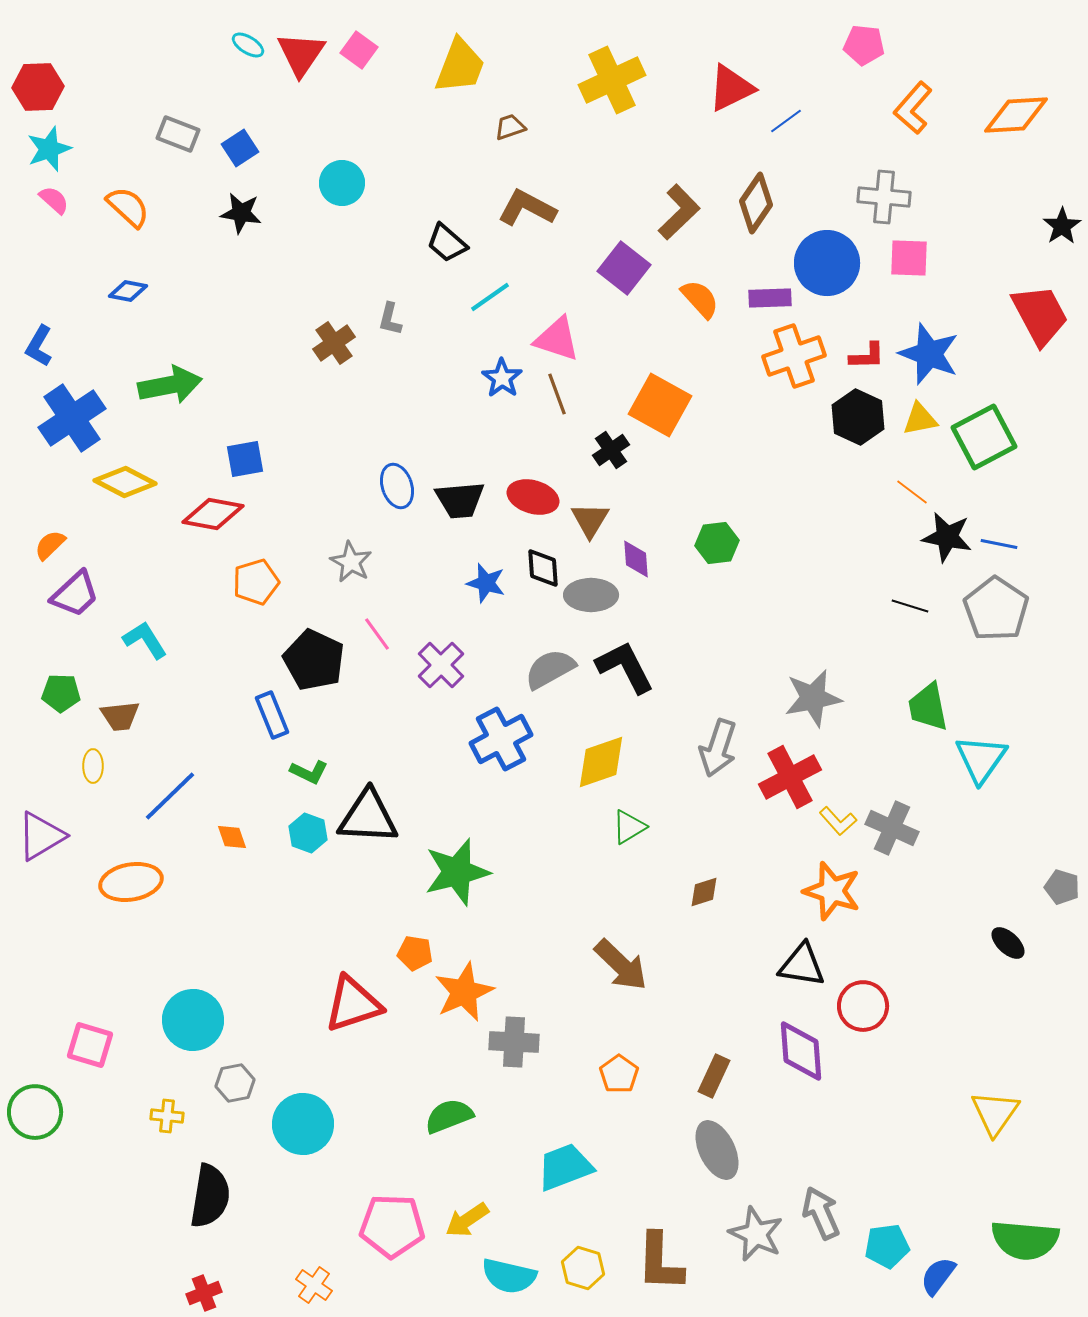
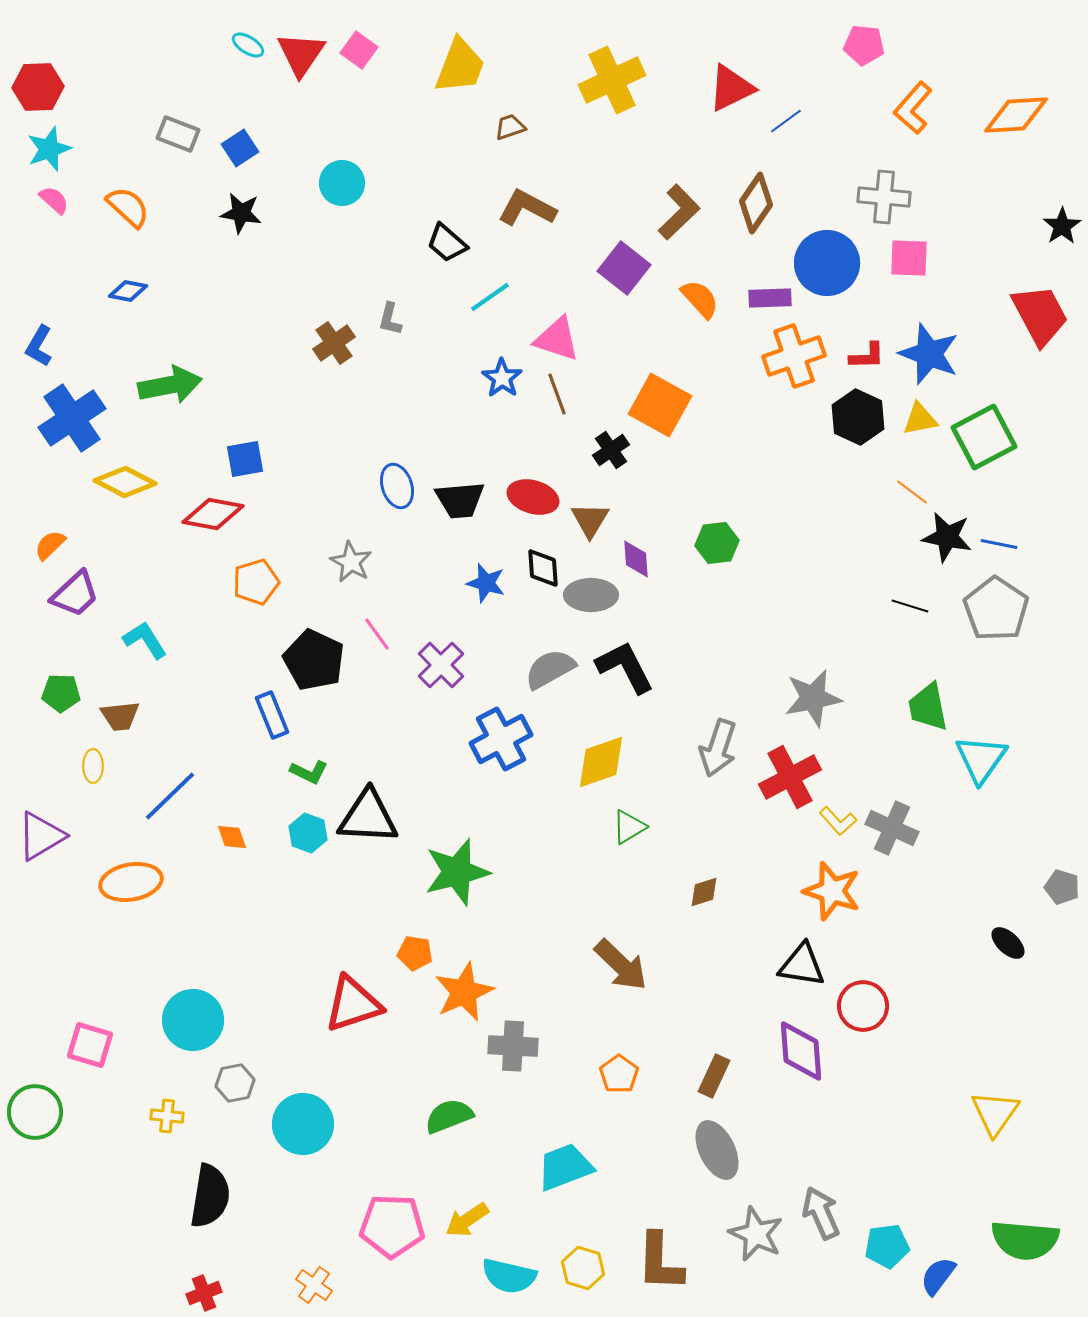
gray cross at (514, 1042): moved 1 px left, 4 px down
